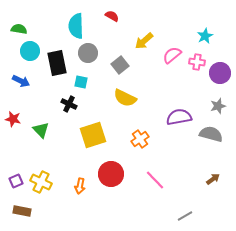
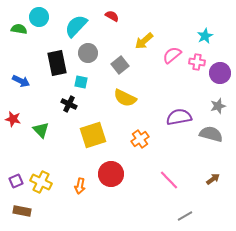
cyan semicircle: rotated 45 degrees clockwise
cyan circle: moved 9 px right, 34 px up
pink line: moved 14 px right
